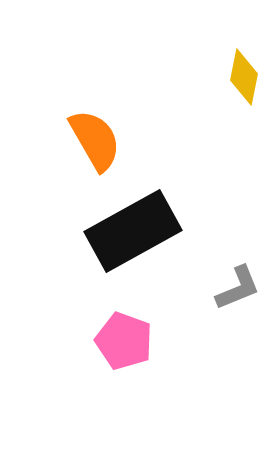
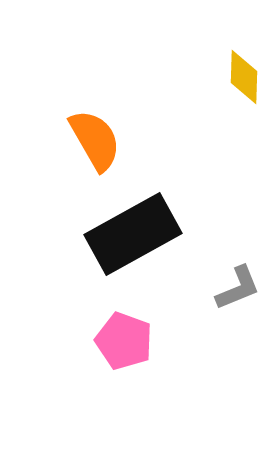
yellow diamond: rotated 10 degrees counterclockwise
black rectangle: moved 3 px down
